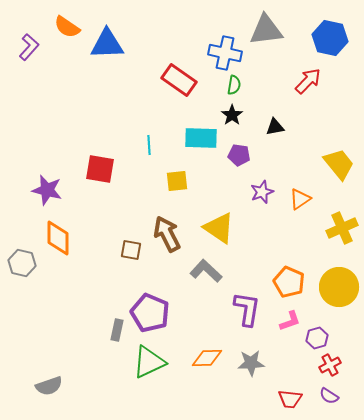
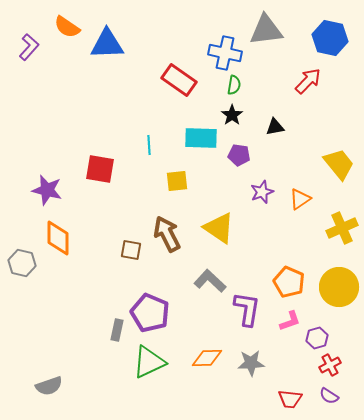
gray L-shape at (206, 271): moved 4 px right, 10 px down
